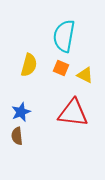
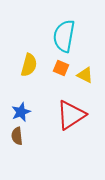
red triangle: moved 2 px left, 2 px down; rotated 40 degrees counterclockwise
